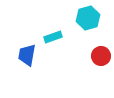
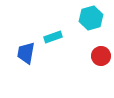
cyan hexagon: moved 3 px right
blue trapezoid: moved 1 px left, 2 px up
